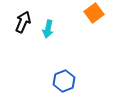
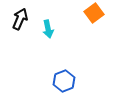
black arrow: moved 3 px left, 3 px up
cyan arrow: rotated 24 degrees counterclockwise
